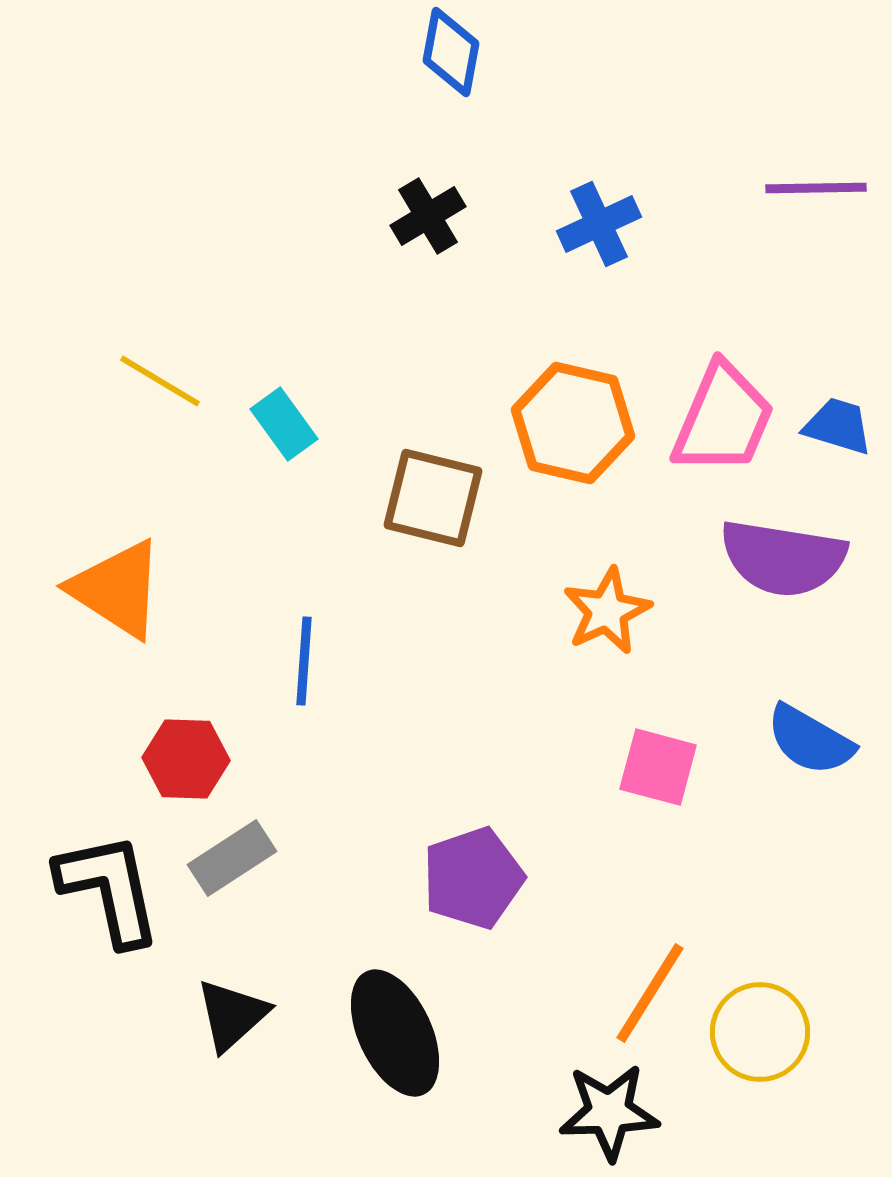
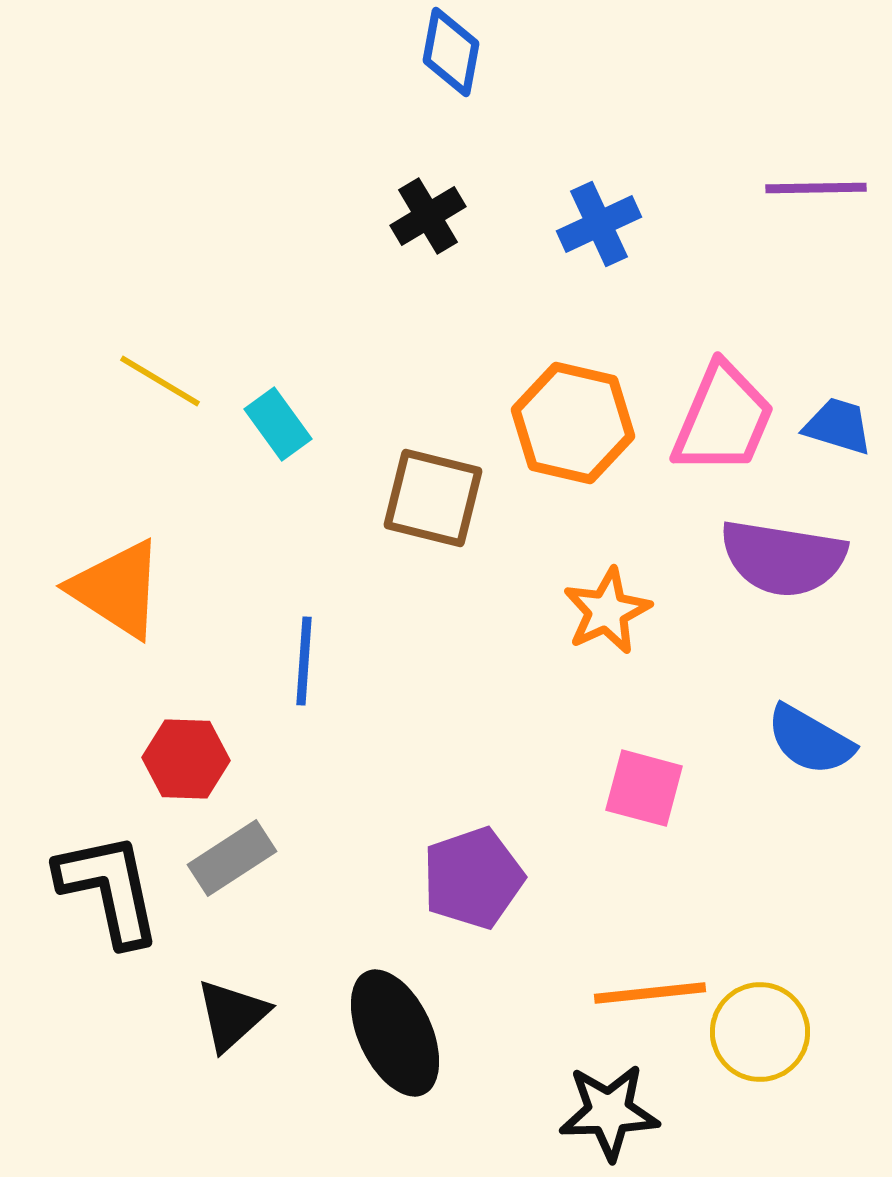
cyan rectangle: moved 6 px left
pink square: moved 14 px left, 21 px down
orange line: rotated 52 degrees clockwise
